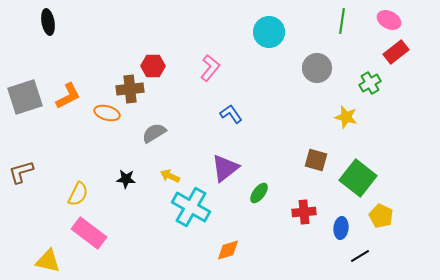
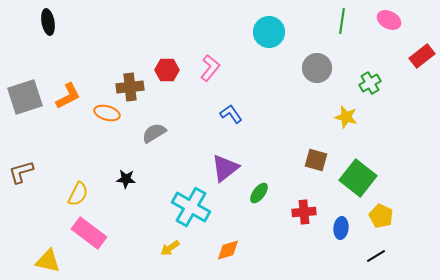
red rectangle: moved 26 px right, 4 px down
red hexagon: moved 14 px right, 4 px down
brown cross: moved 2 px up
yellow arrow: moved 72 px down; rotated 60 degrees counterclockwise
black line: moved 16 px right
